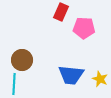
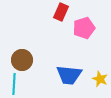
pink pentagon: rotated 20 degrees counterclockwise
blue trapezoid: moved 2 px left
